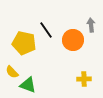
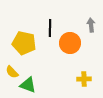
black line: moved 4 px right, 2 px up; rotated 36 degrees clockwise
orange circle: moved 3 px left, 3 px down
